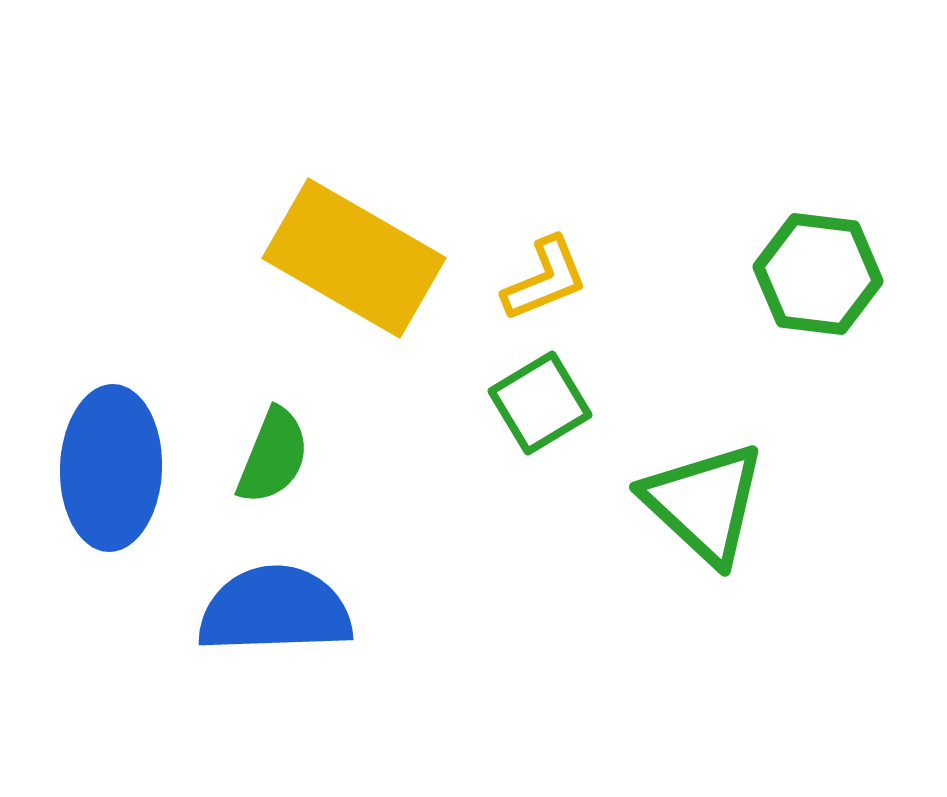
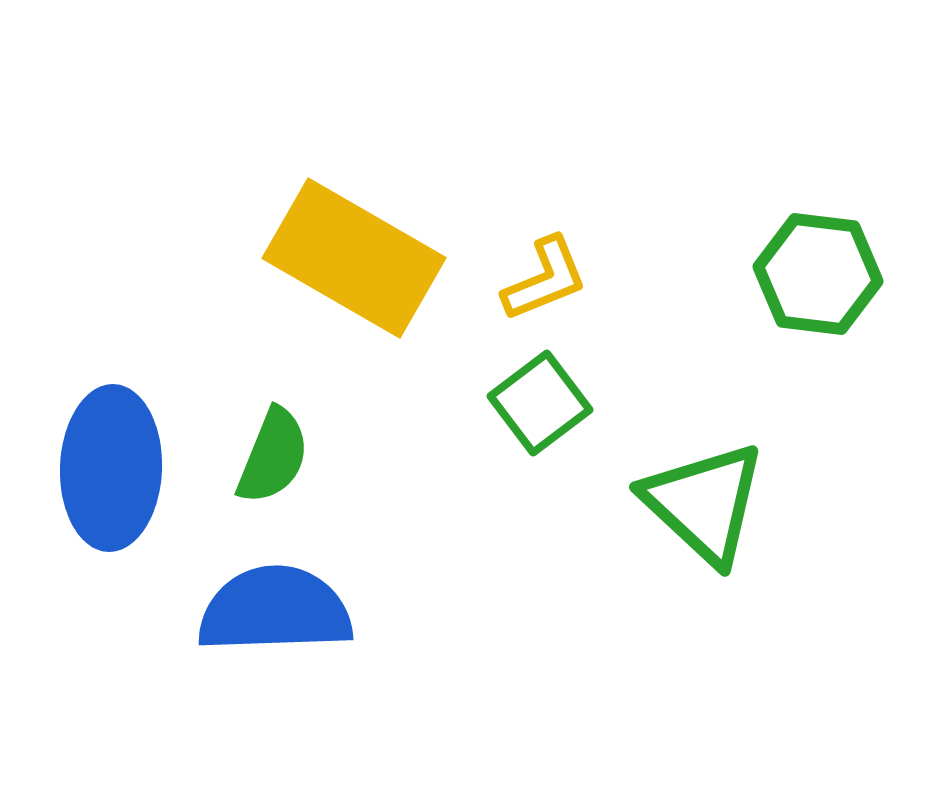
green square: rotated 6 degrees counterclockwise
